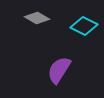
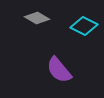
purple semicircle: rotated 72 degrees counterclockwise
